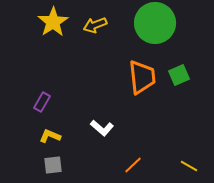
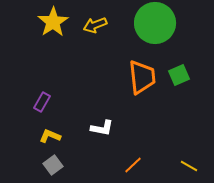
white L-shape: rotated 30 degrees counterclockwise
gray square: rotated 30 degrees counterclockwise
